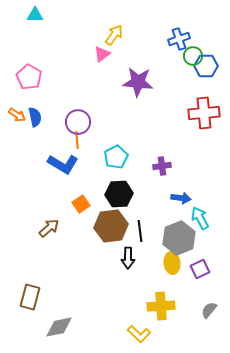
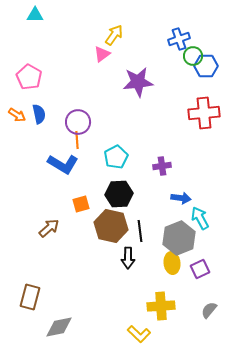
purple star: rotated 12 degrees counterclockwise
blue semicircle: moved 4 px right, 3 px up
orange square: rotated 18 degrees clockwise
brown hexagon: rotated 20 degrees clockwise
